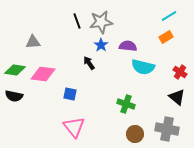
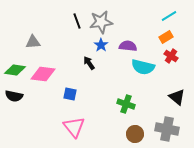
red cross: moved 9 px left, 16 px up
